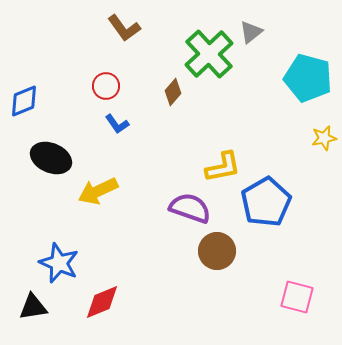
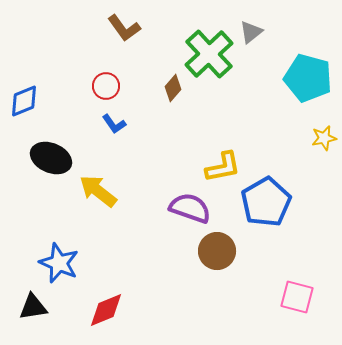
brown diamond: moved 4 px up
blue L-shape: moved 3 px left
yellow arrow: rotated 63 degrees clockwise
red diamond: moved 4 px right, 8 px down
